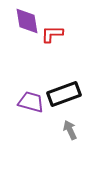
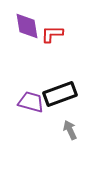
purple diamond: moved 5 px down
black rectangle: moved 4 px left
